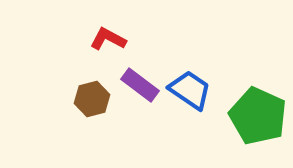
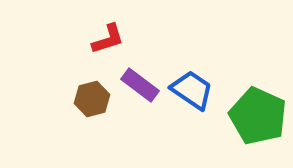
red L-shape: rotated 135 degrees clockwise
blue trapezoid: moved 2 px right
